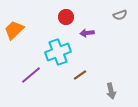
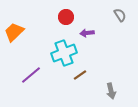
gray semicircle: rotated 104 degrees counterclockwise
orange trapezoid: moved 2 px down
cyan cross: moved 6 px right, 1 px down
